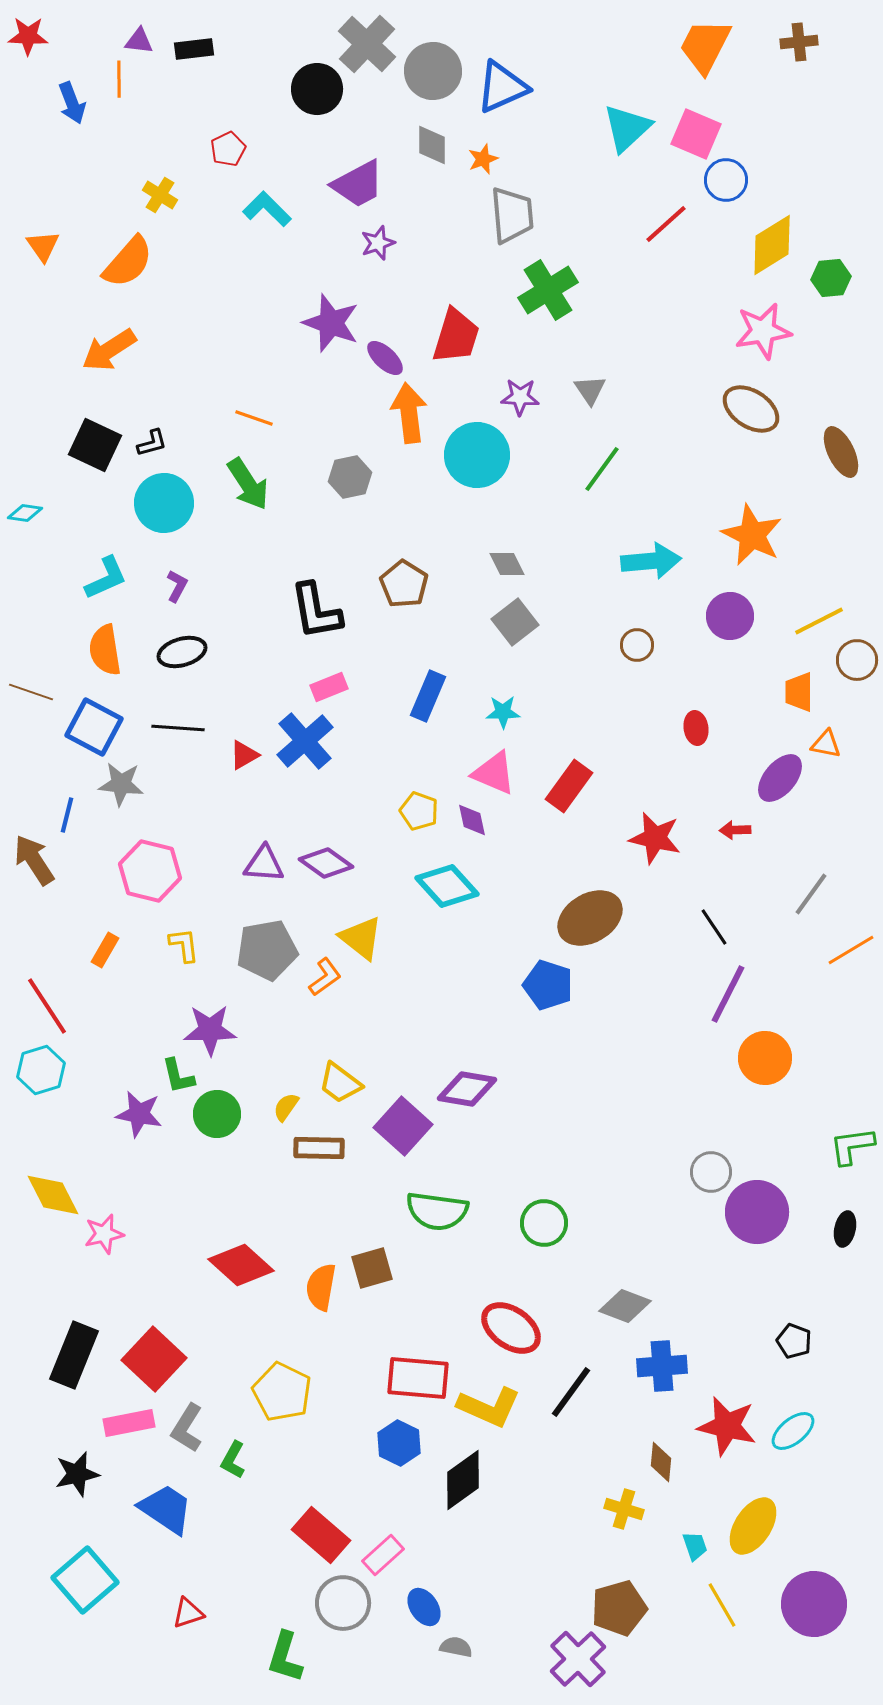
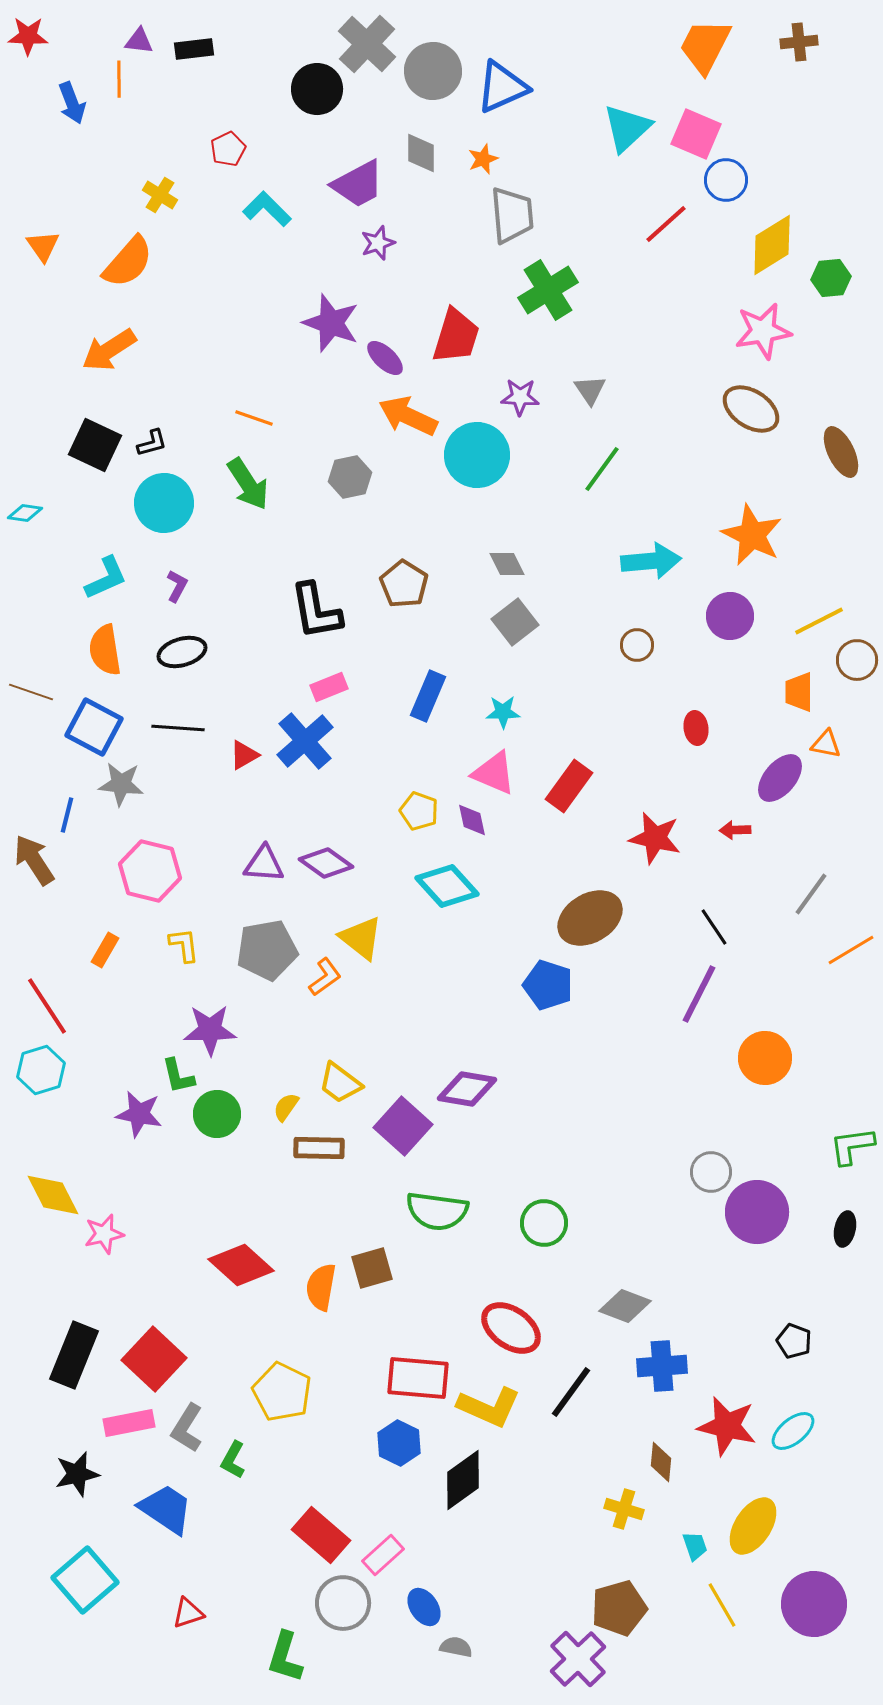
gray diamond at (432, 145): moved 11 px left, 8 px down
orange arrow at (409, 413): moved 1 px left, 3 px down; rotated 58 degrees counterclockwise
purple line at (728, 994): moved 29 px left
